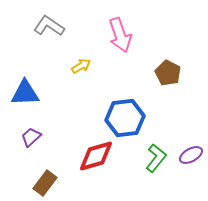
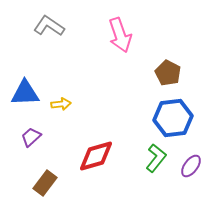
yellow arrow: moved 20 px left, 38 px down; rotated 24 degrees clockwise
blue hexagon: moved 48 px right
purple ellipse: moved 11 px down; rotated 25 degrees counterclockwise
